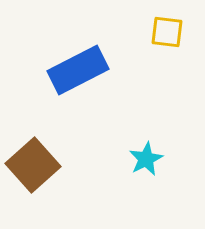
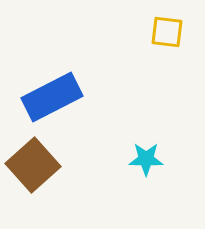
blue rectangle: moved 26 px left, 27 px down
cyan star: rotated 28 degrees clockwise
